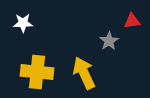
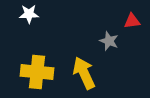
white star: moved 6 px right, 9 px up
gray star: rotated 18 degrees counterclockwise
